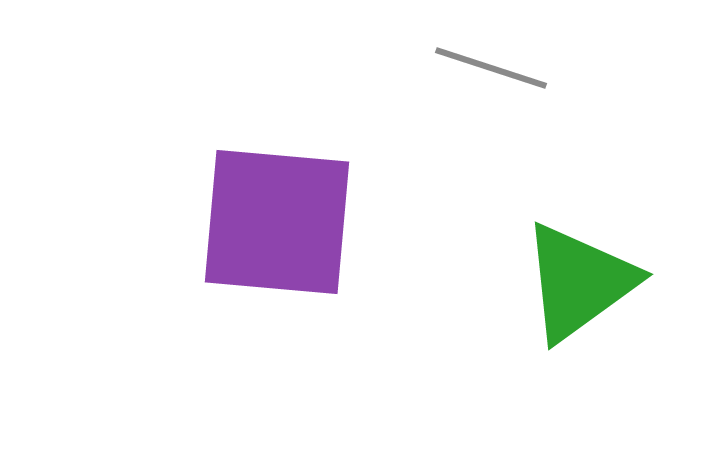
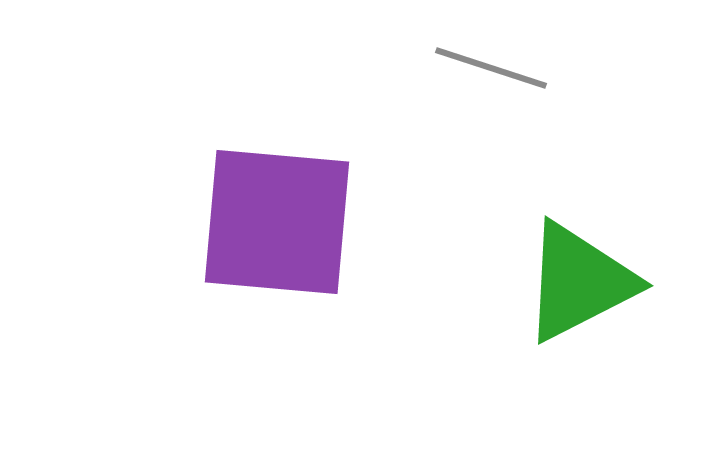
green triangle: rotated 9 degrees clockwise
